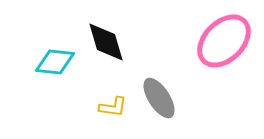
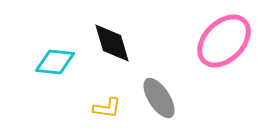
black diamond: moved 6 px right, 1 px down
yellow L-shape: moved 6 px left, 1 px down
